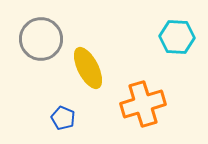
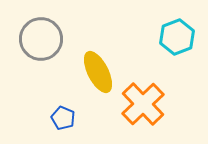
cyan hexagon: rotated 24 degrees counterclockwise
yellow ellipse: moved 10 px right, 4 px down
orange cross: rotated 27 degrees counterclockwise
